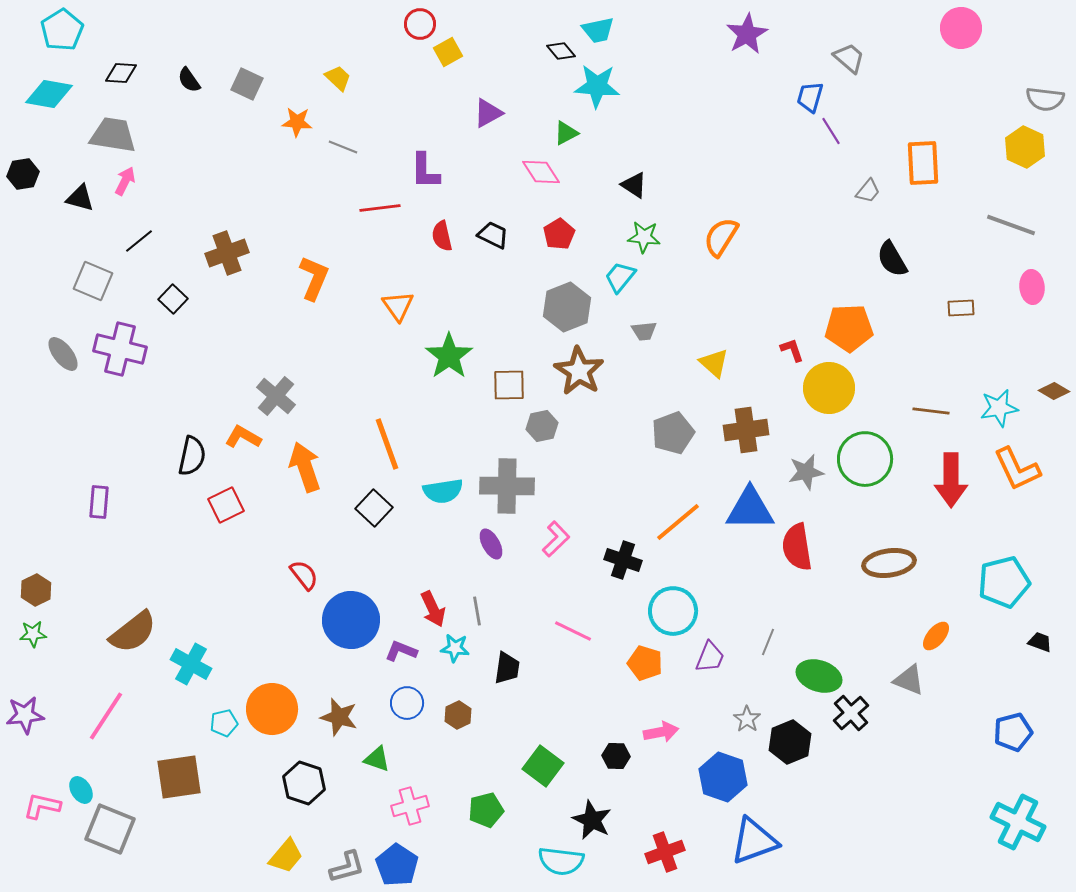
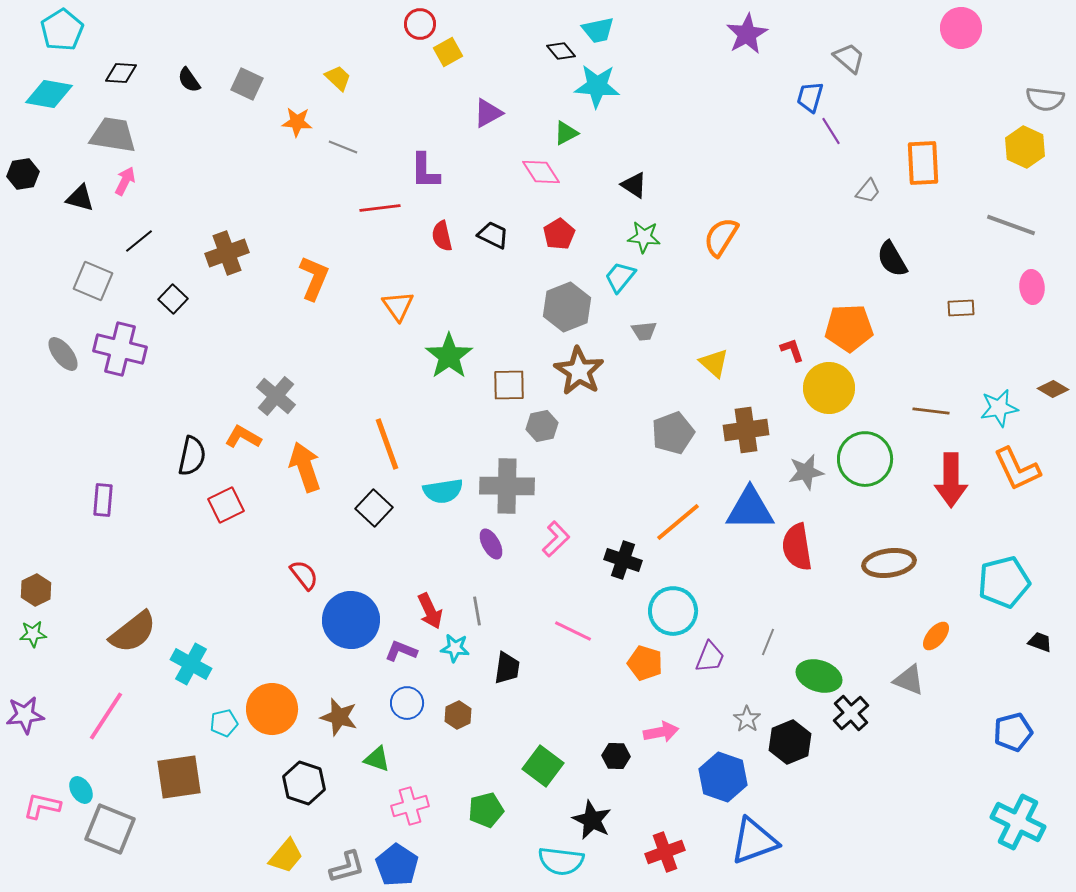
brown diamond at (1054, 391): moved 1 px left, 2 px up
purple rectangle at (99, 502): moved 4 px right, 2 px up
red arrow at (433, 609): moved 3 px left, 2 px down
